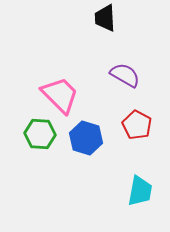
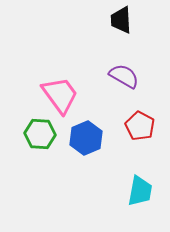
black trapezoid: moved 16 px right, 2 px down
purple semicircle: moved 1 px left, 1 px down
pink trapezoid: rotated 9 degrees clockwise
red pentagon: moved 3 px right, 1 px down
blue hexagon: rotated 20 degrees clockwise
